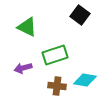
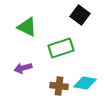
green rectangle: moved 6 px right, 7 px up
cyan diamond: moved 3 px down
brown cross: moved 2 px right
